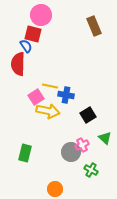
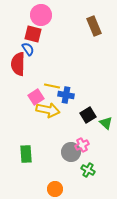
blue semicircle: moved 2 px right, 3 px down
yellow line: moved 2 px right
yellow arrow: moved 1 px up
green triangle: moved 1 px right, 15 px up
green rectangle: moved 1 px right, 1 px down; rotated 18 degrees counterclockwise
green cross: moved 3 px left
